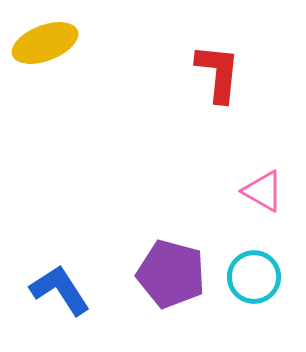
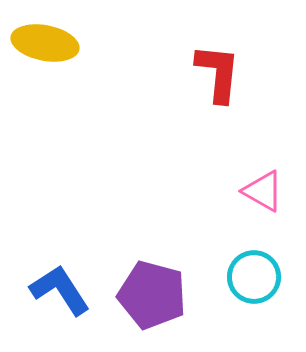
yellow ellipse: rotated 32 degrees clockwise
purple pentagon: moved 19 px left, 21 px down
